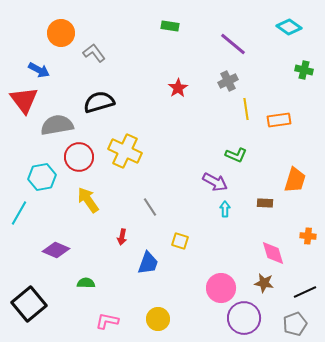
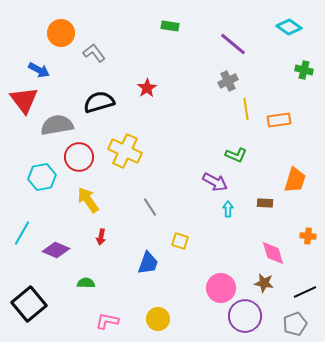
red star: moved 31 px left
cyan arrow: moved 3 px right
cyan line: moved 3 px right, 20 px down
red arrow: moved 21 px left
purple circle: moved 1 px right, 2 px up
